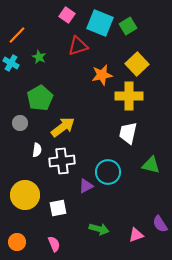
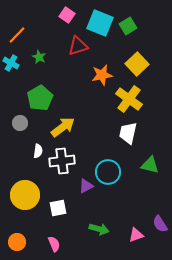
yellow cross: moved 3 px down; rotated 36 degrees clockwise
white semicircle: moved 1 px right, 1 px down
green triangle: moved 1 px left
